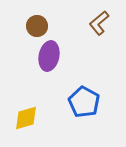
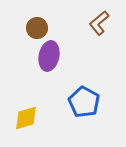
brown circle: moved 2 px down
